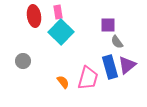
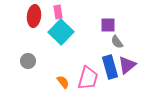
red ellipse: rotated 15 degrees clockwise
gray circle: moved 5 px right
